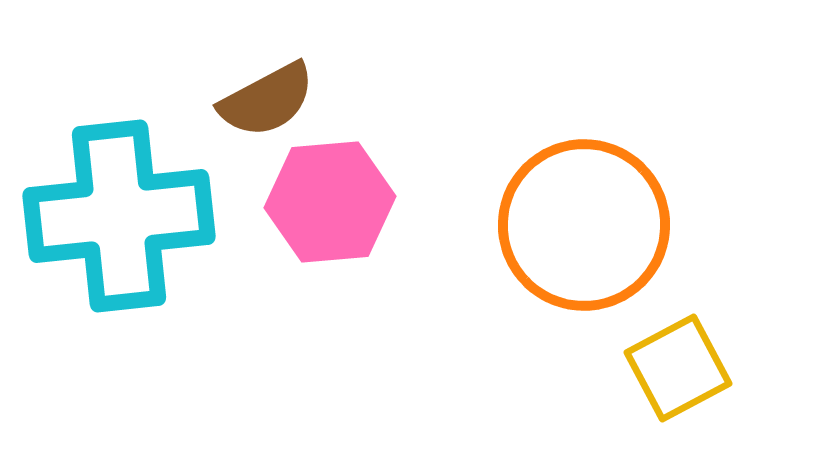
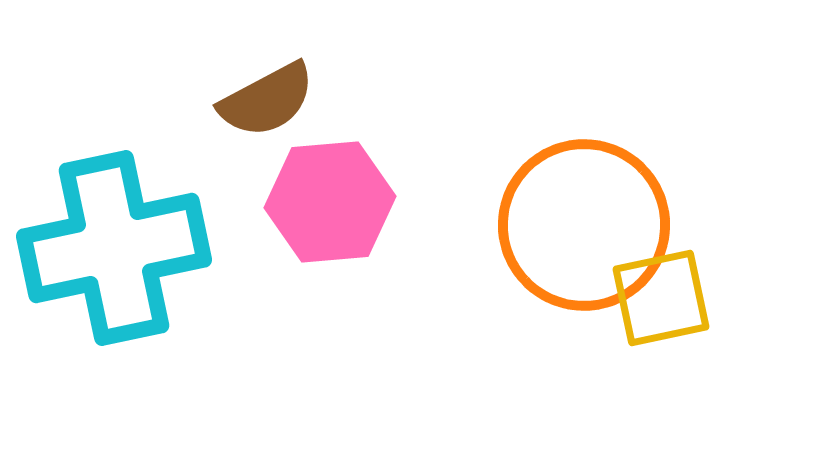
cyan cross: moved 5 px left, 32 px down; rotated 6 degrees counterclockwise
yellow square: moved 17 px left, 70 px up; rotated 16 degrees clockwise
